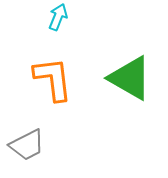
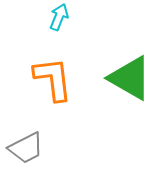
cyan arrow: moved 1 px right
gray trapezoid: moved 1 px left, 3 px down
